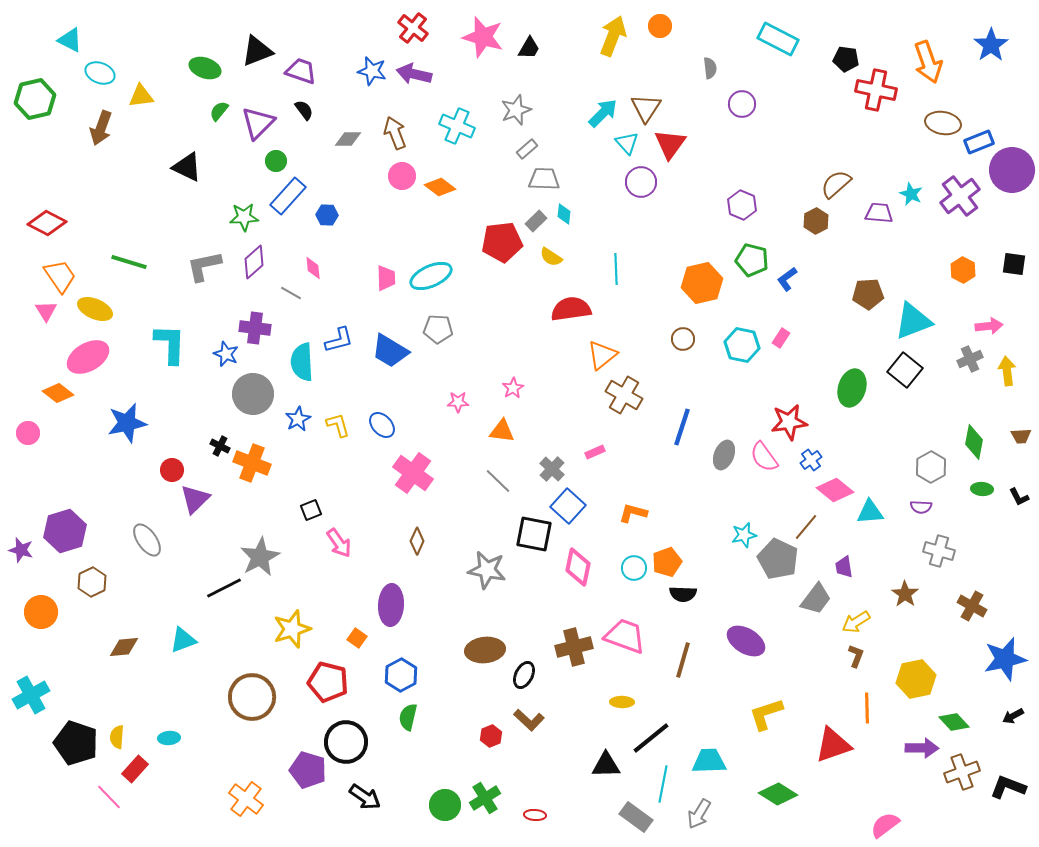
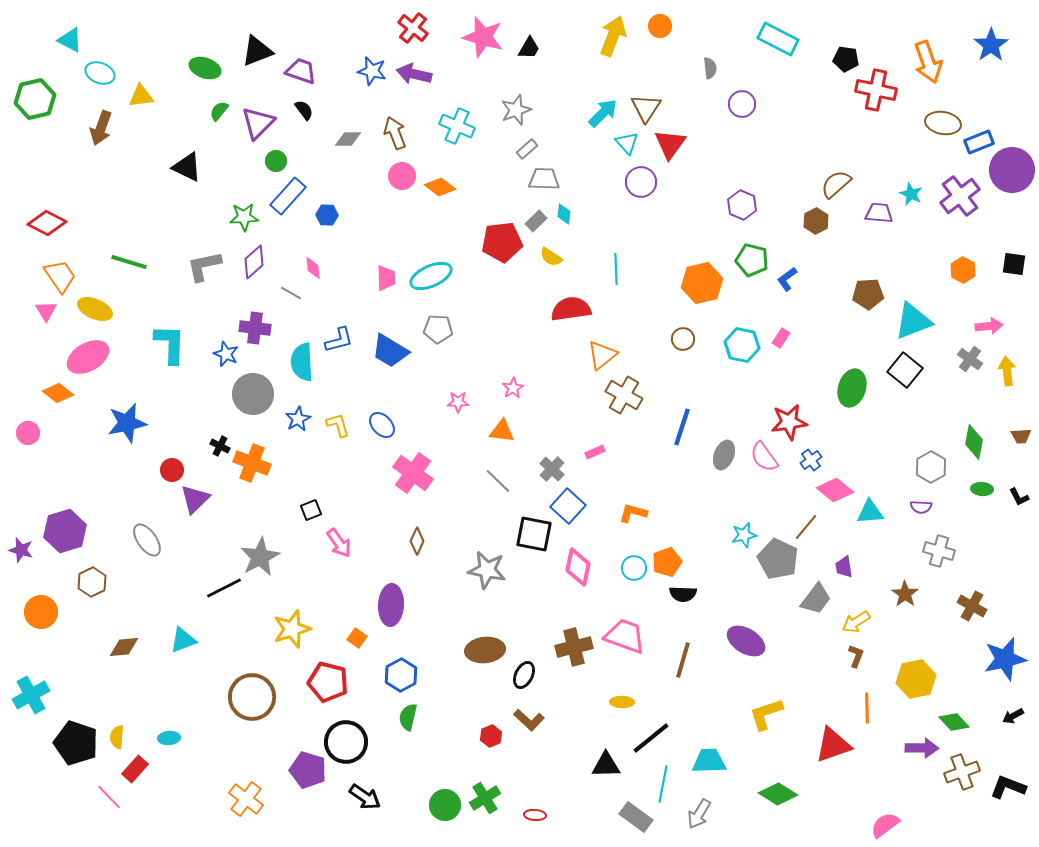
gray cross at (970, 359): rotated 30 degrees counterclockwise
